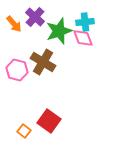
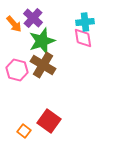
purple cross: moved 2 px left, 1 px down
green star: moved 17 px left, 10 px down
pink diamond: rotated 10 degrees clockwise
brown cross: moved 3 px down
